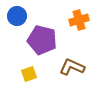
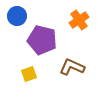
orange cross: rotated 18 degrees counterclockwise
